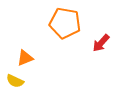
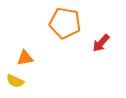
orange triangle: rotated 12 degrees clockwise
